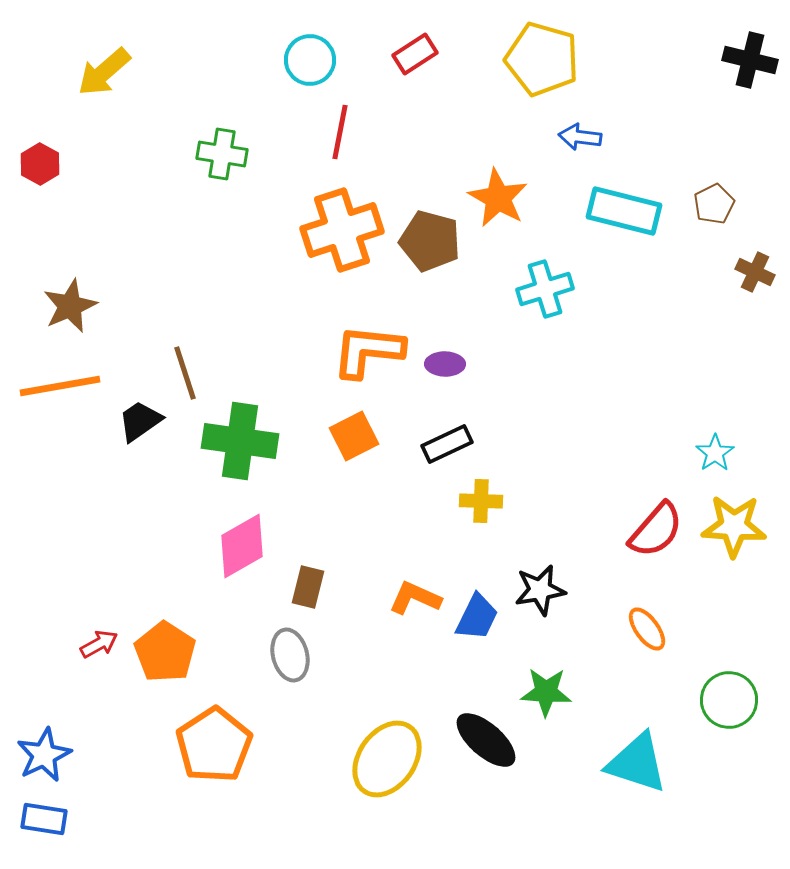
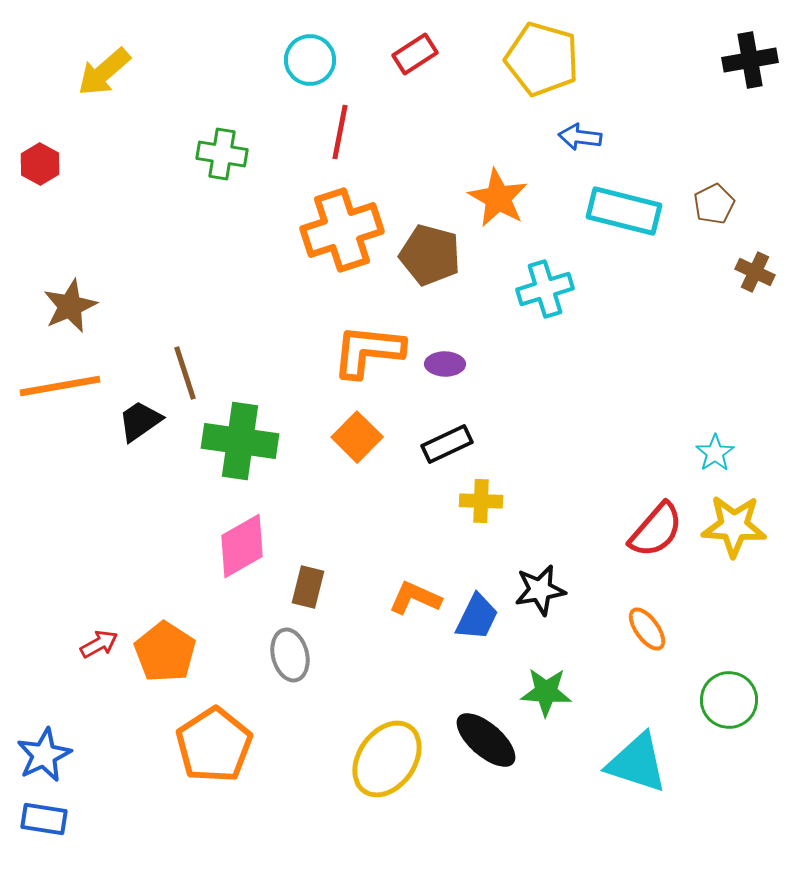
black cross at (750, 60): rotated 24 degrees counterclockwise
brown pentagon at (430, 241): moved 14 px down
orange square at (354, 436): moved 3 px right, 1 px down; rotated 18 degrees counterclockwise
